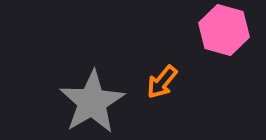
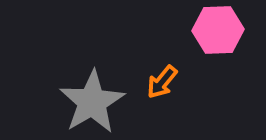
pink hexagon: moved 6 px left; rotated 18 degrees counterclockwise
